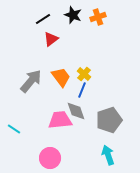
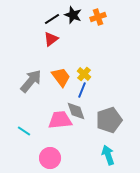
black line: moved 9 px right
cyan line: moved 10 px right, 2 px down
